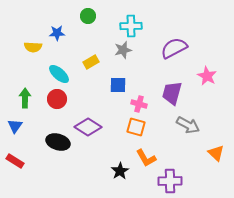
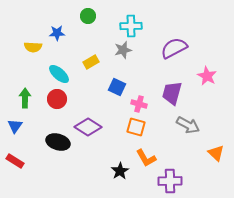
blue square: moved 1 px left, 2 px down; rotated 24 degrees clockwise
